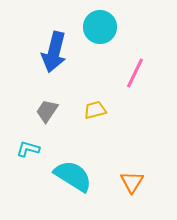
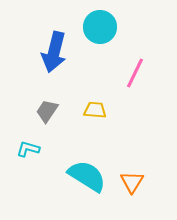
yellow trapezoid: rotated 20 degrees clockwise
cyan semicircle: moved 14 px right
